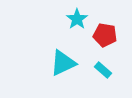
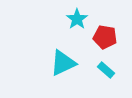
red pentagon: moved 2 px down
cyan rectangle: moved 3 px right
